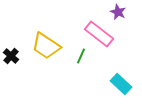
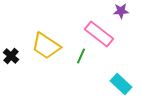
purple star: moved 3 px right, 1 px up; rotated 28 degrees counterclockwise
